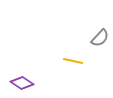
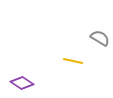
gray semicircle: rotated 102 degrees counterclockwise
